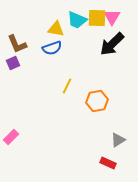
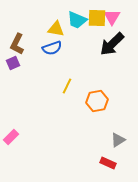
brown L-shape: rotated 50 degrees clockwise
